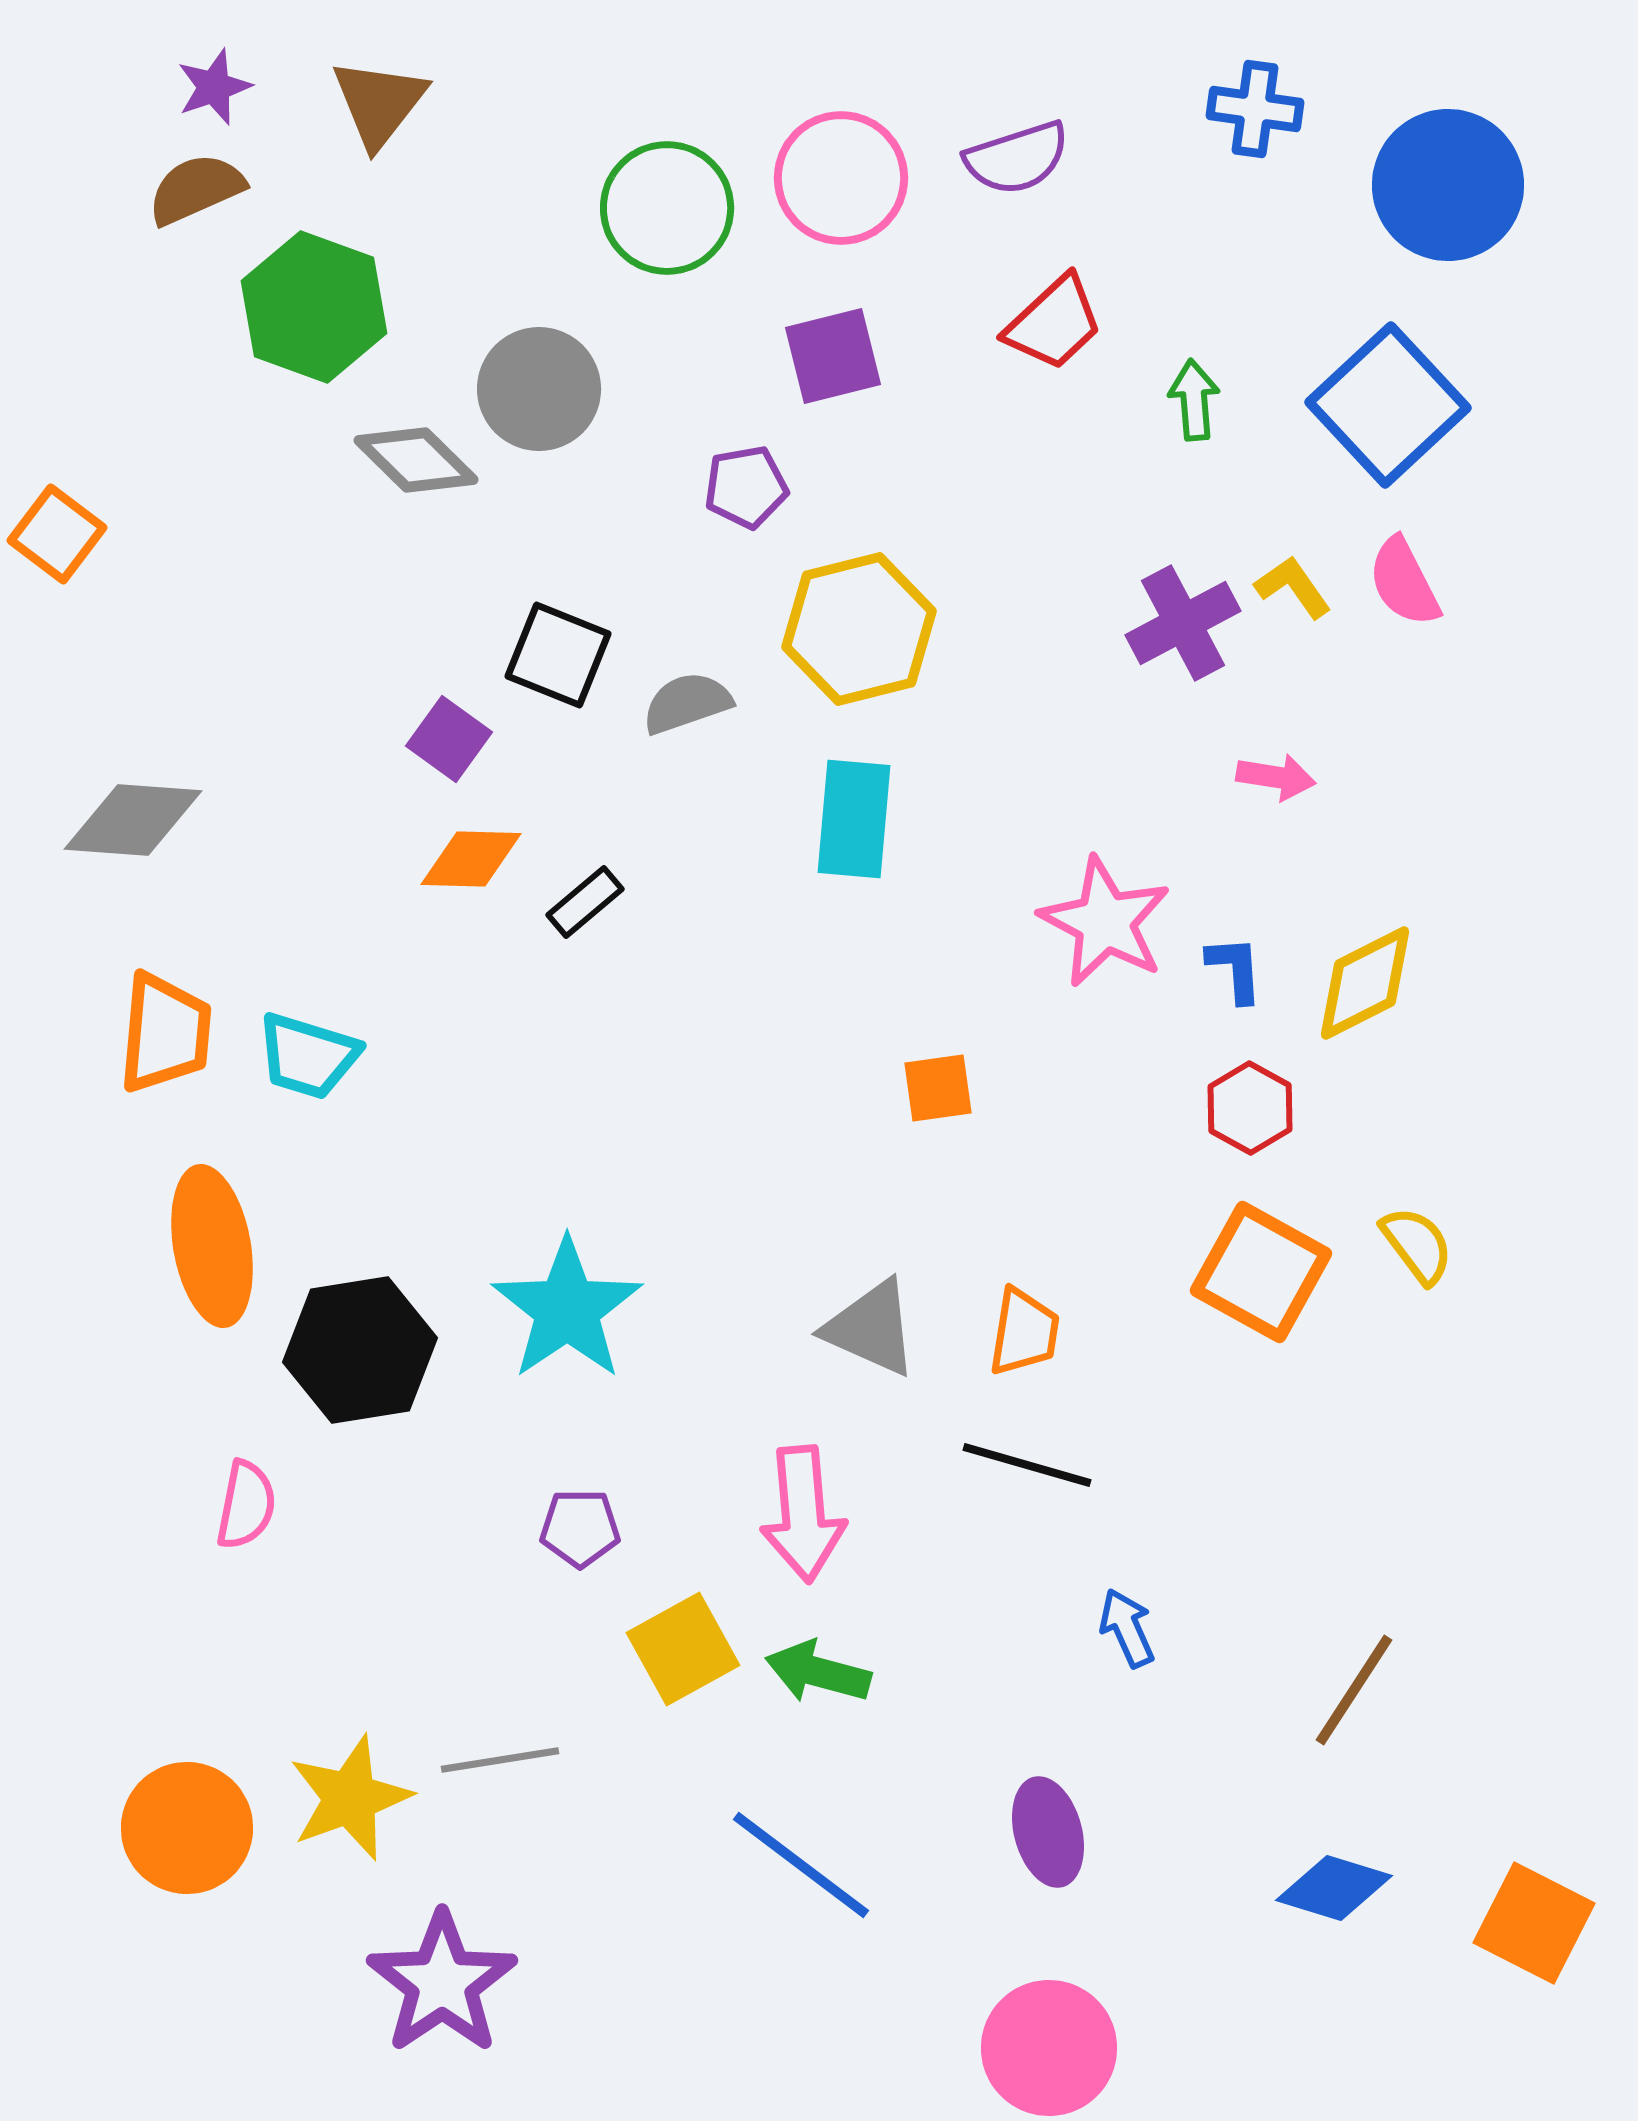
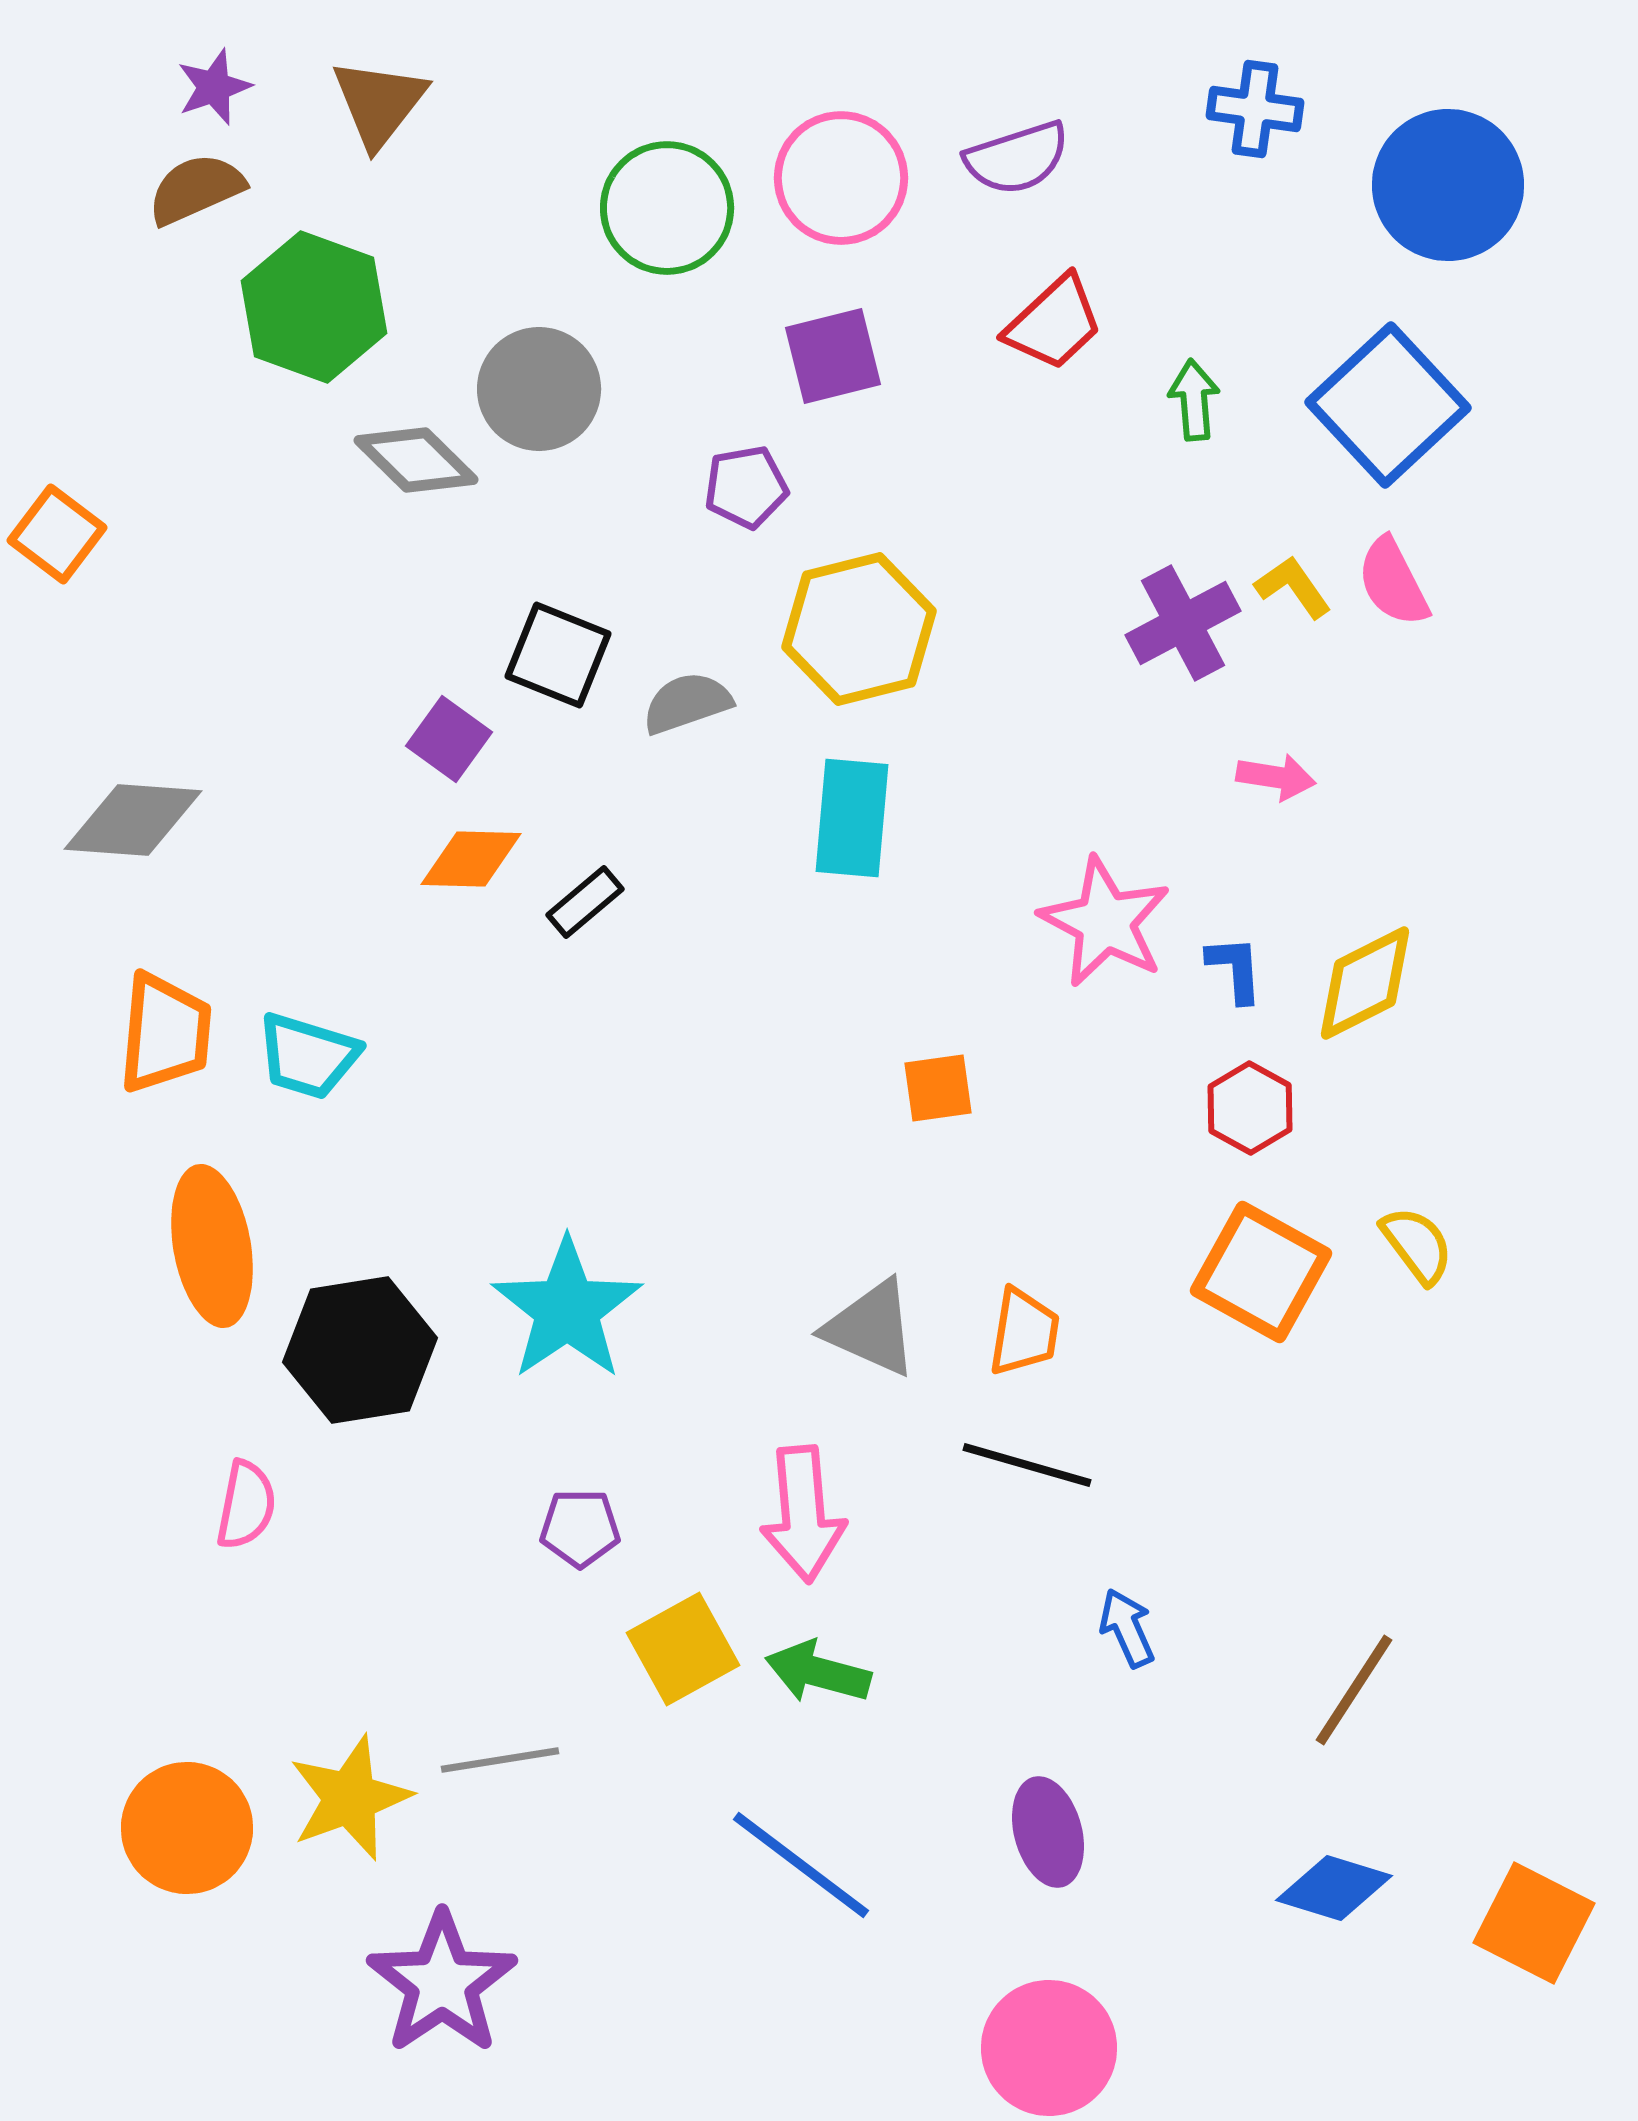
pink semicircle at (1404, 582): moved 11 px left
cyan rectangle at (854, 819): moved 2 px left, 1 px up
